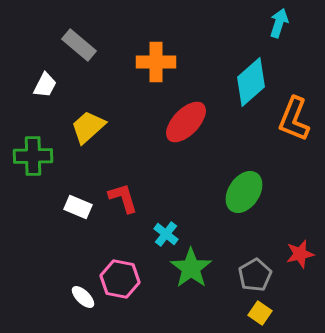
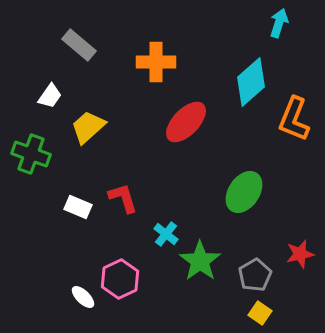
white trapezoid: moved 5 px right, 11 px down; rotated 8 degrees clockwise
green cross: moved 2 px left, 2 px up; rotated 21 degrees clockwise
green star: moved 9 px right, 7 px up
pink hexagon: rotated 24 degrees clockwise
